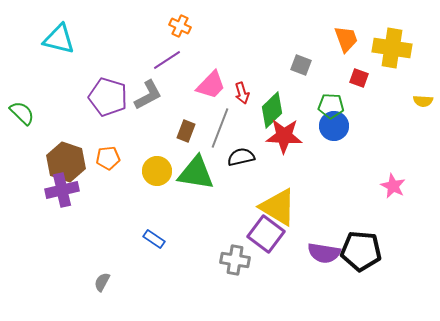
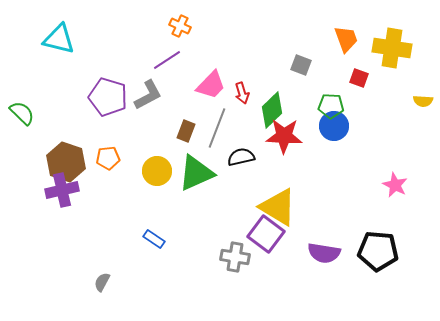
gray line: moved 3 px left
green triangle: rotated 33 degrees counterclockwise
pink star: moved 2 px right, 1 px up
black pentagon: moved 17 px right
gray cross: moved 3 px up
